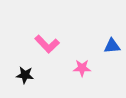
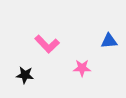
blue triangle: moved 3 px left, 5 px up
